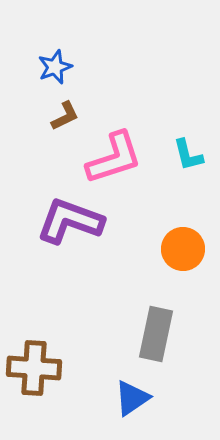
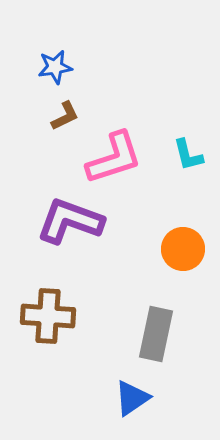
blue star: rotated 12 degrees clockwise
brown cross: moved 14 px right, 52 px up
